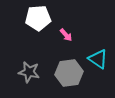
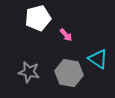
white pentagon: rotated 10 degrees counterclockwise
gray hexagon: rotated 16 degrees clockwise
